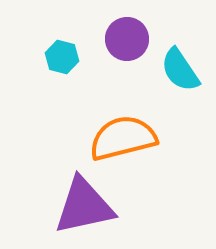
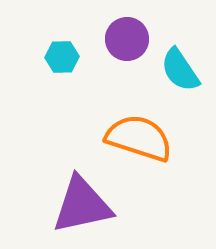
cyan hexagon: rotated 16 degrees counterclockwise
orange semicircle: moved 16 px right; rotated 32 degrees clockwise
purple triangle: moved 2 px left, 1 px up
